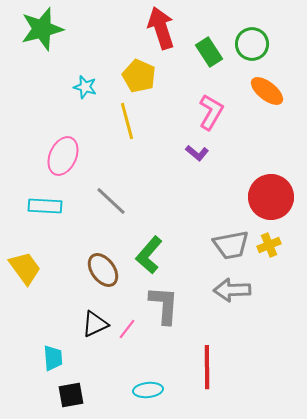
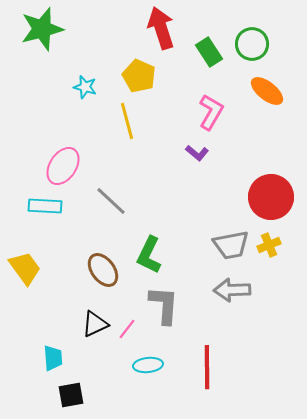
pink ellipse: moved 10 px down; rotated 9 degrees clockwise
green L-shape: rotated 15 degrees counterclockwise
cyan ellipse: moved 25 px up
